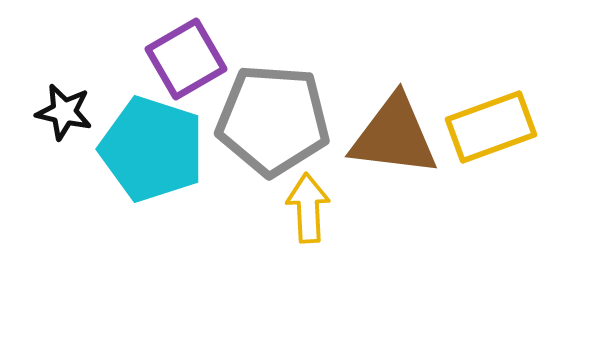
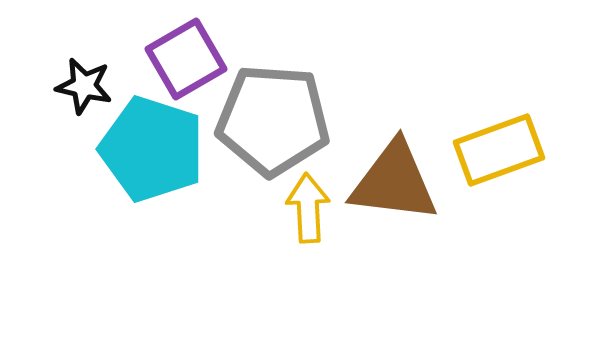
black star: moved 20 px right, 26 px up
yellow rectangle: moved 8 px right, 23 px down
brown triangle: moved 46 px down
